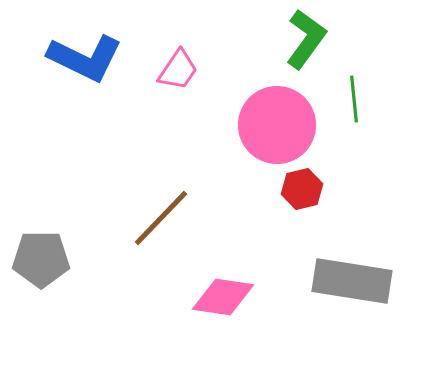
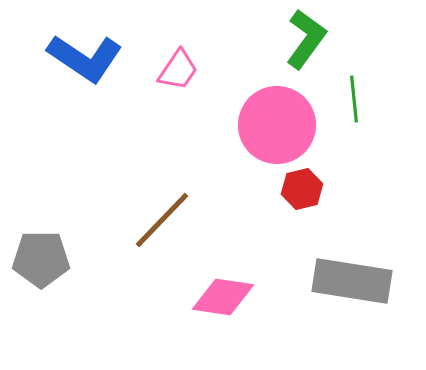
blue L-shape: rotated 8 degrees clockwise
brown line: moved 1 px right, 2 px down
